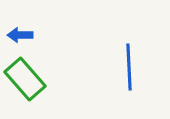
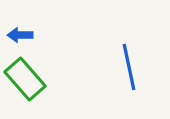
blue line: rotated 9 degrees counterclockwise
